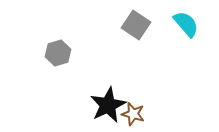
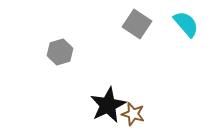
gray square: moved 1 px right, 1 px up
gray hexagon: moved 2 px right, 1 px up
